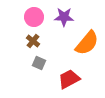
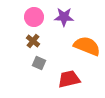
orange semicircle: moved 3 px down; rotated 108 degrees counterclockwise
red trapezoid: rotated 15 degrees clockwise
